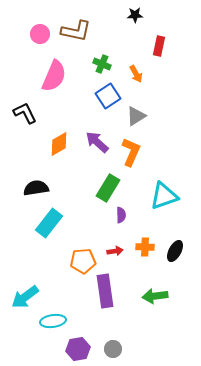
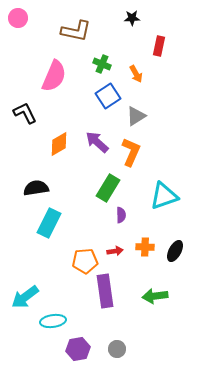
black star: moved 3 px left, 3 px down
pink circle: moved 22 px left, 16 px up
cyan rectangle: rotated 12 degrees counterclockwise
orange pentagon: moved 2 px right
gray circle: moved 4 px right
